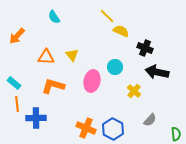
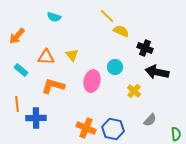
cyan semicircle: rotated 40 degrees counterclockwise
cyan rectangle: moved 7 px right, 13 px up
blue hexagon: rotated 15 degrees counterclockwise
